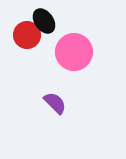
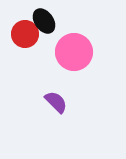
red circle: moved 2 px left, 1 px up
purple semicircle: moved 1 px right, 1 px up
